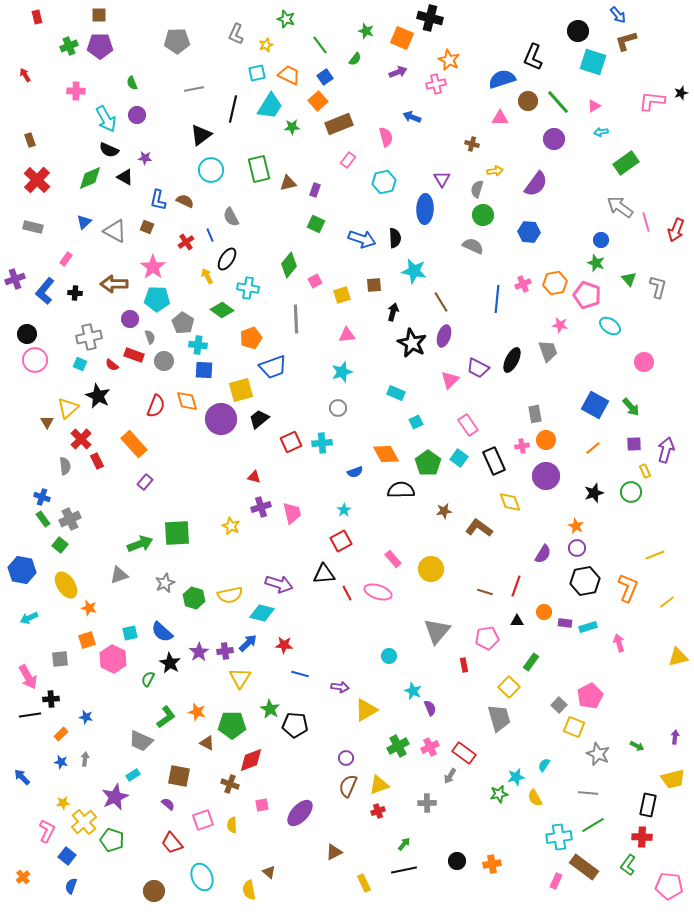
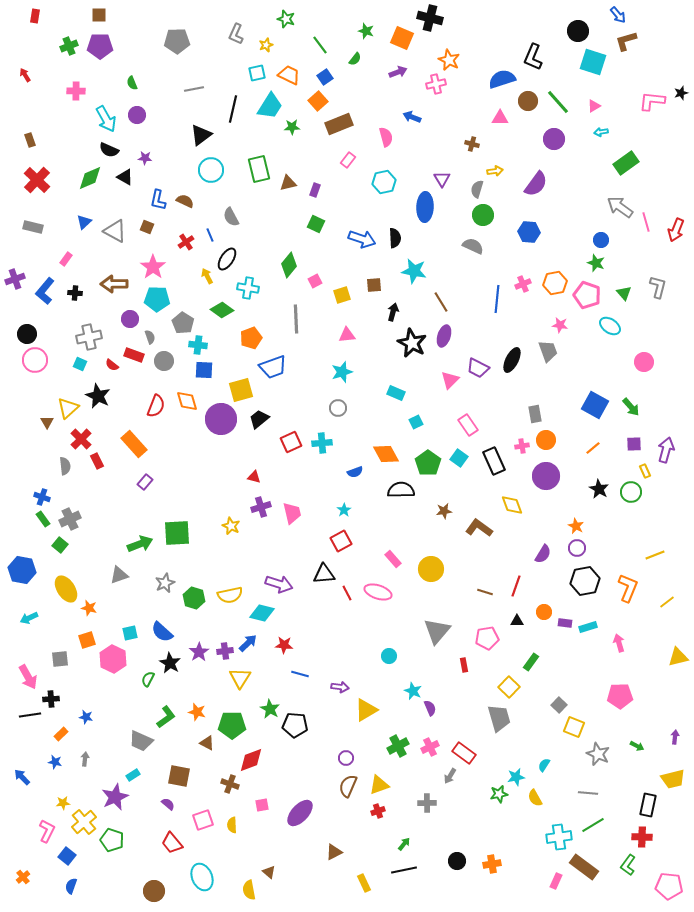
red rectangle at (37, 17): moved 2 px left, 1 px up; rotated 24 degrees clockwise
blue ellipse at (425, 209): moved 2 px up
green triangle at (629, 279): moved 5 px left, 14 px down
black star at (594, 493): moved 5 px right, 4 px up; rotated 24 degrees counterclockwise
yellow diamond at (510, 502): moved 2 px right, 3 px down
yellow ellipse at (66, 585): moved 4 px down
pink pentagon at (590, 696): moved 30 px right; rotated 25 degrees clockwise
blue star at (61, 762): moved 6 px left
